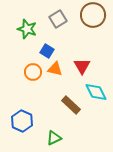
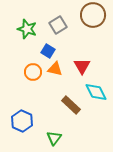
gray square: moved 6 px down
blue square: moved 1 px right
green triangle: rotated 28 degrees counterclockwise
